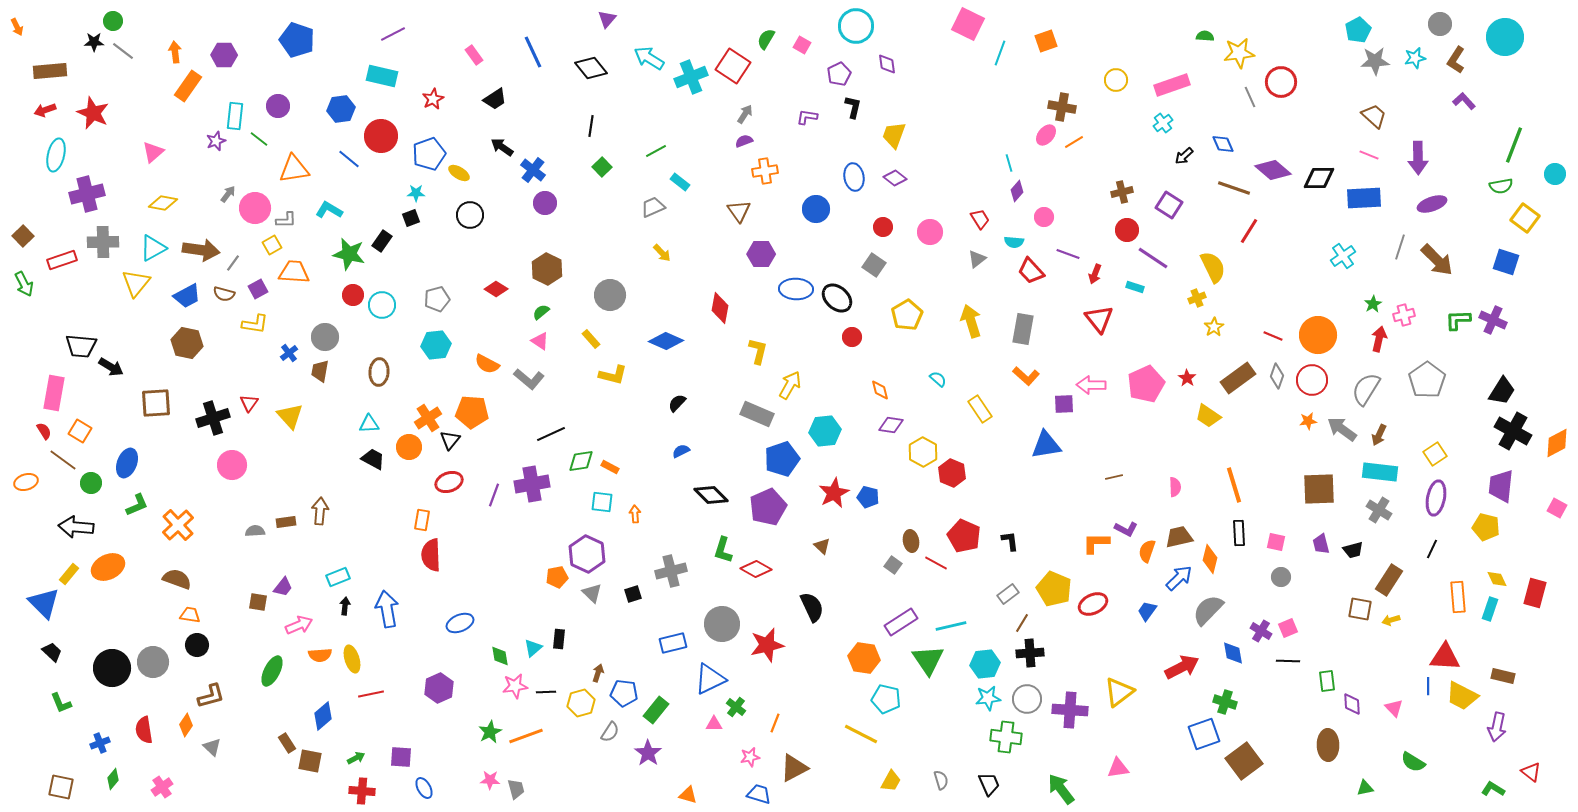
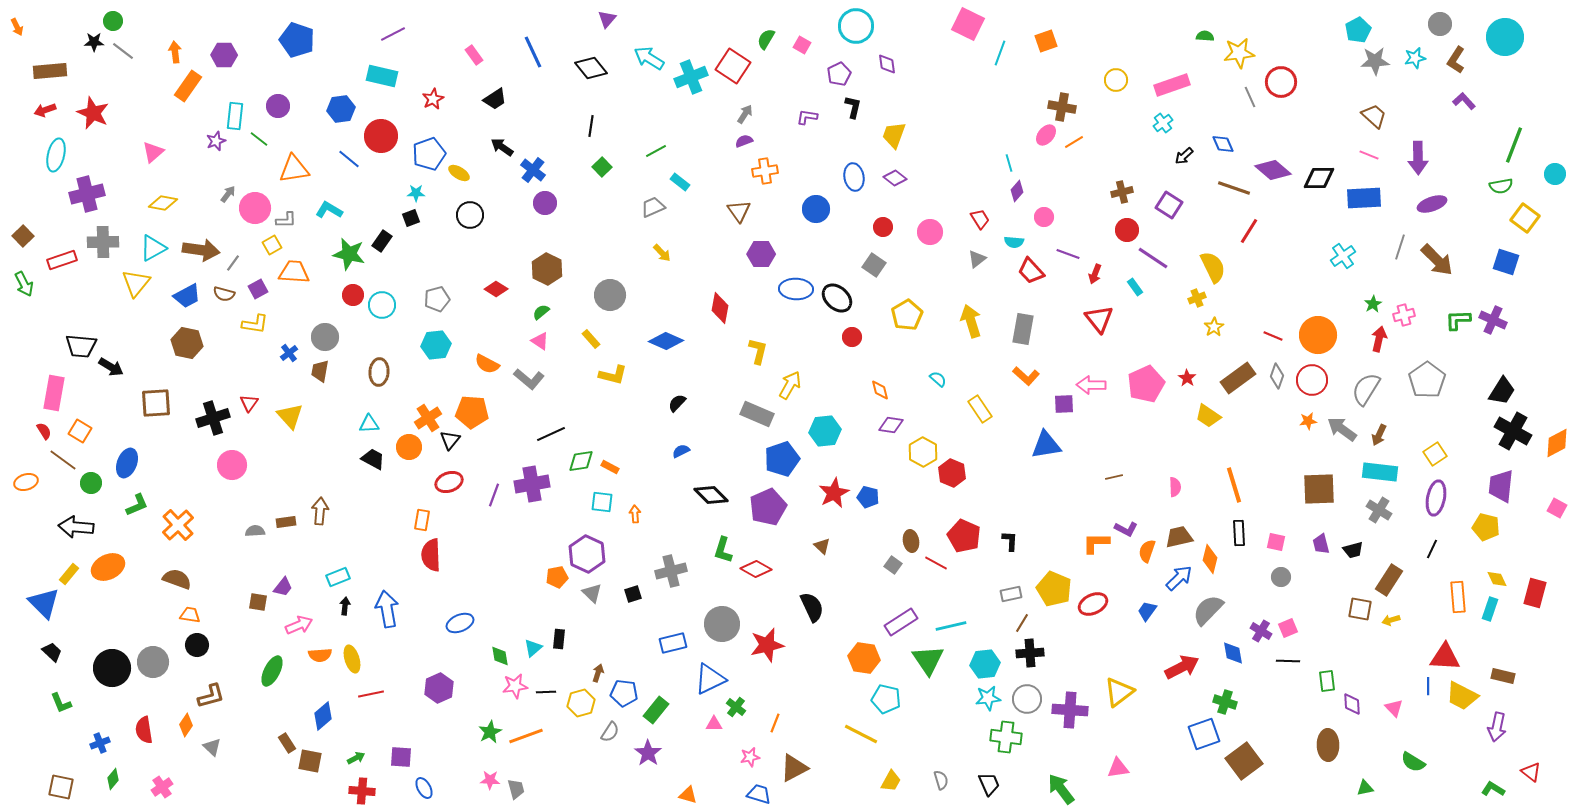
cyan rectangle at (1135, 287): rotated 36 degrees clockwise
black L-shape at (1010, 541): rotated 10 degrees clockwise
gray rectangle at (1008, 594): moved 3 px right; rotated 25 degrees clockwise
